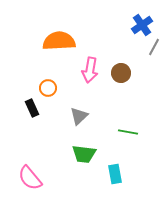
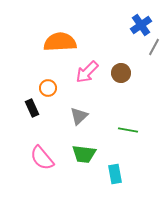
blue cross: moved 1 px left
orange semicircle: moved 1 px right, 1 px down
pink arrow: moved 3 px left, 2 px down; rotated 35 degrees clockwise
green line: moved 2 px up
pink semicircle: moved 12 px right, 20 px up
